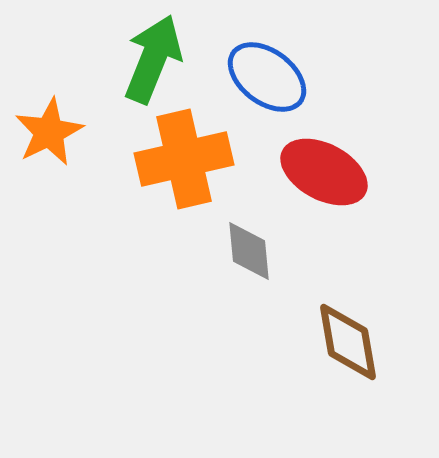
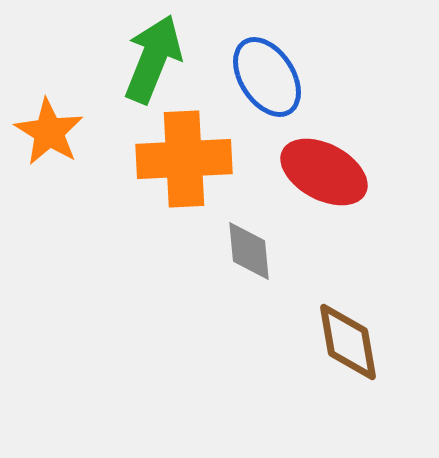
blue ellipse: rotated 20 degrees clockwise
orange star: rotated 14 degrees counterclockwise
orange cross: rotated 10 degrees clockwise
